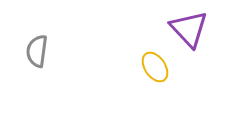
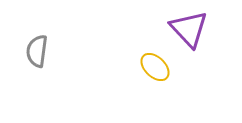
yellow ellipse: rotated 12 degrees counterclockwise
